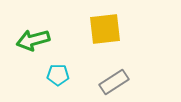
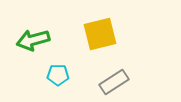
yellow square: moved 5 px left, 5 px down; rotated 8 degrees counterclockwise
